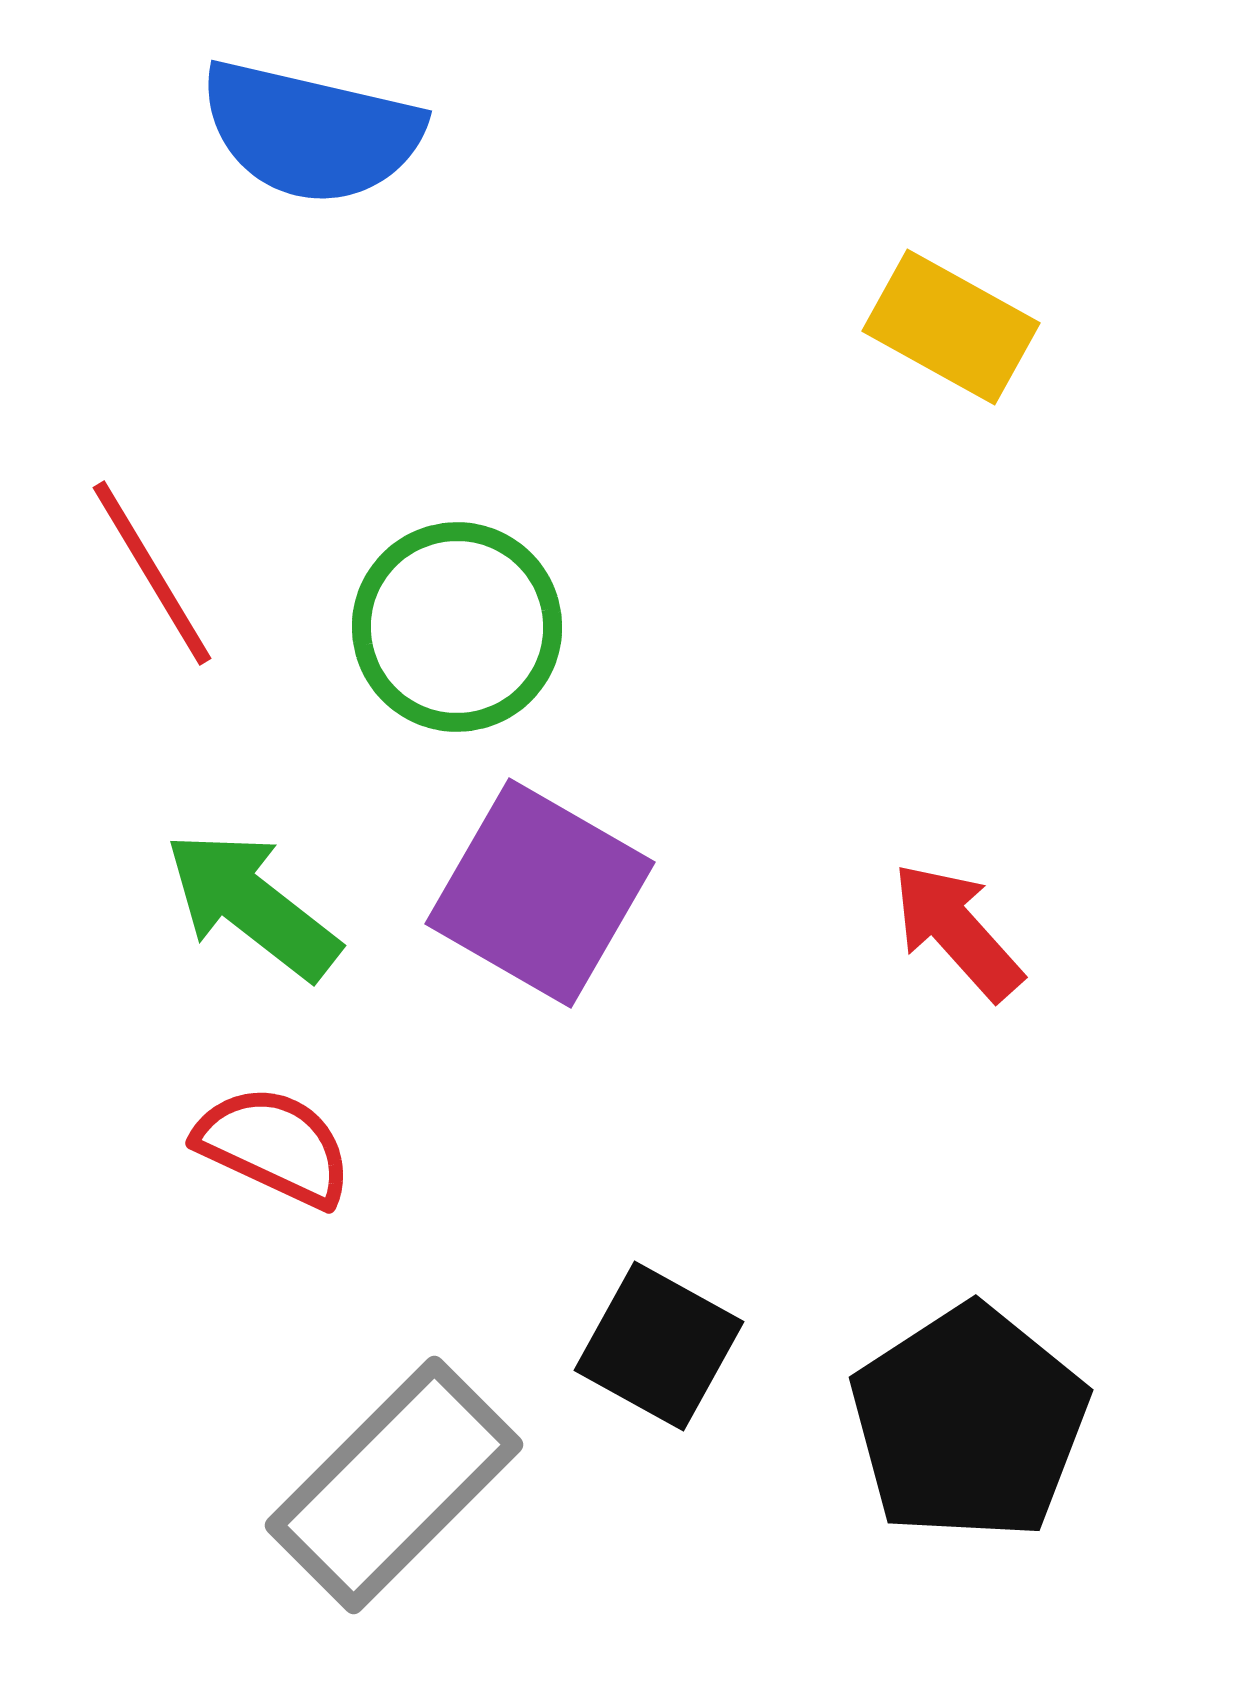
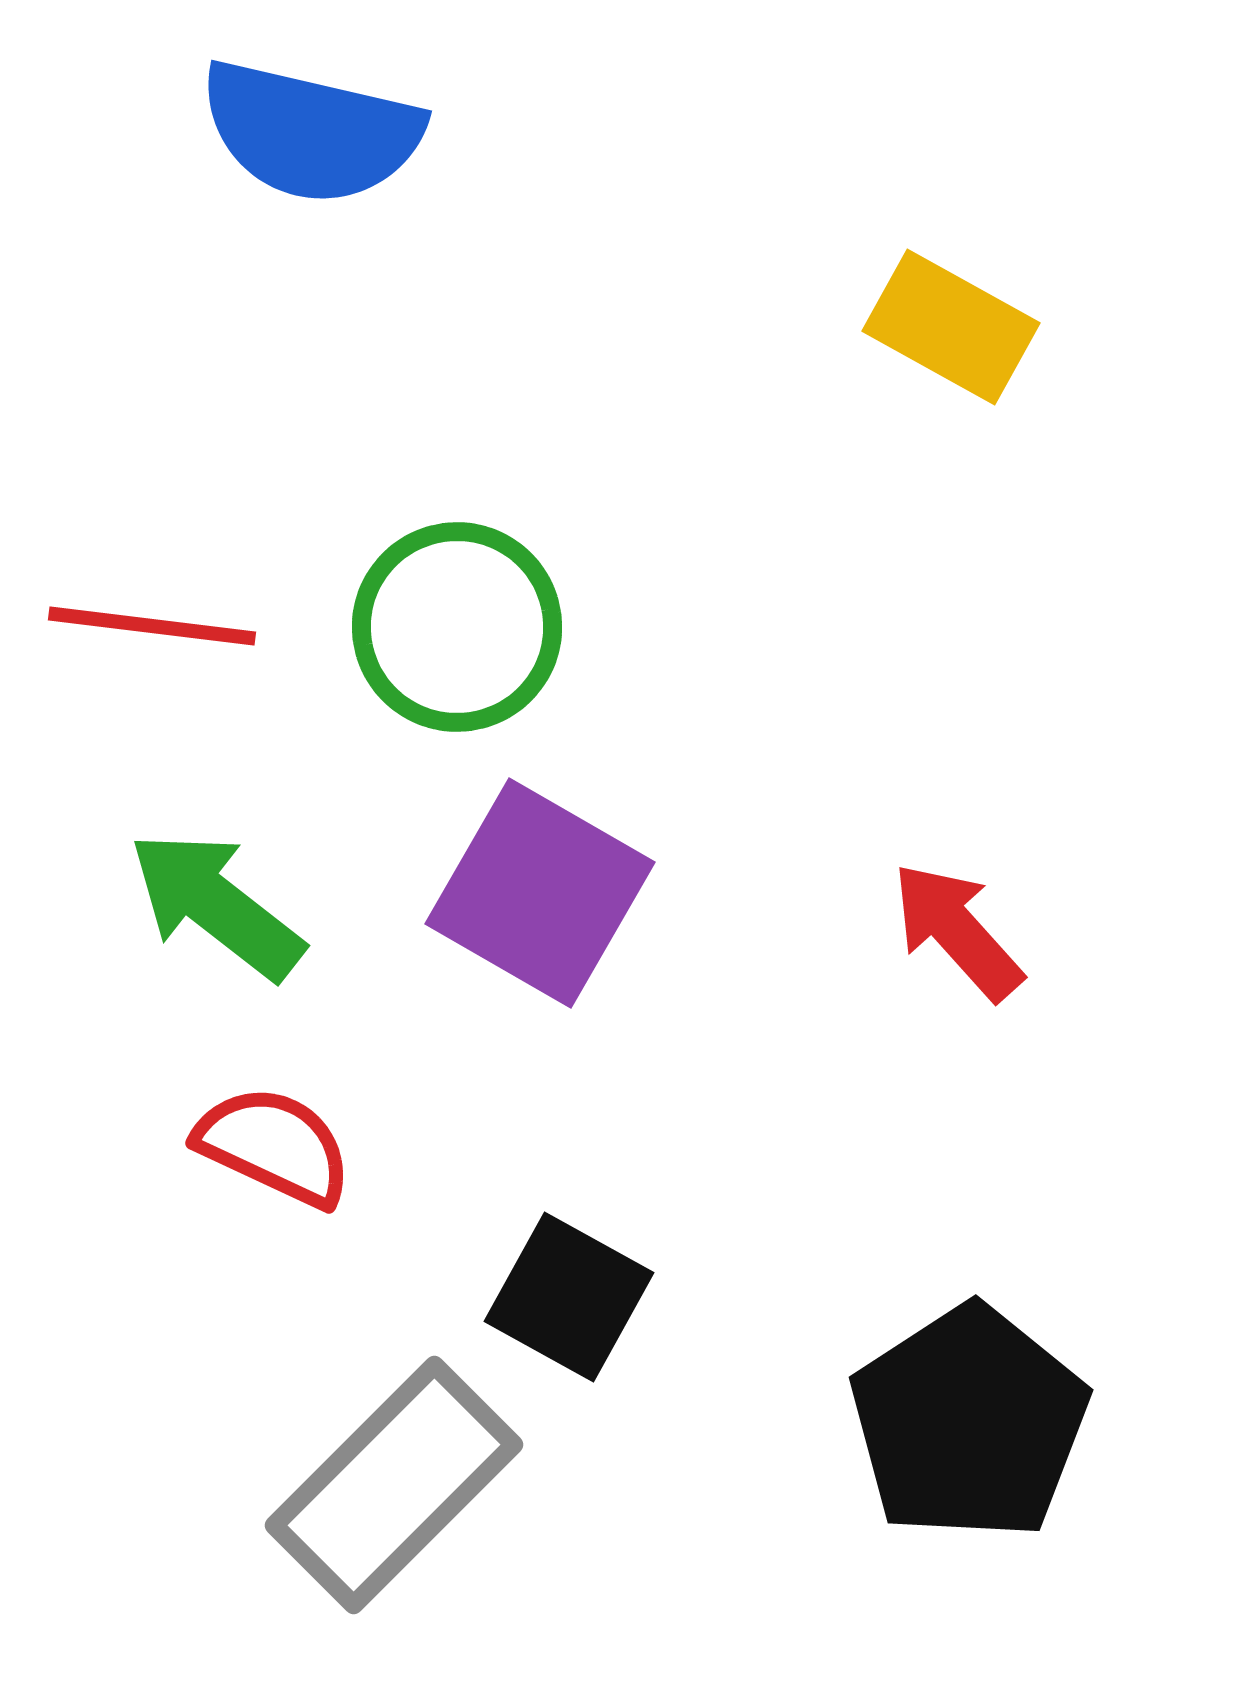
red line: moved 53 px down; rotated 52 degrees counterclockwise
green arrow: moved 36 px left
black square: moved 90 px left, 49 px up
